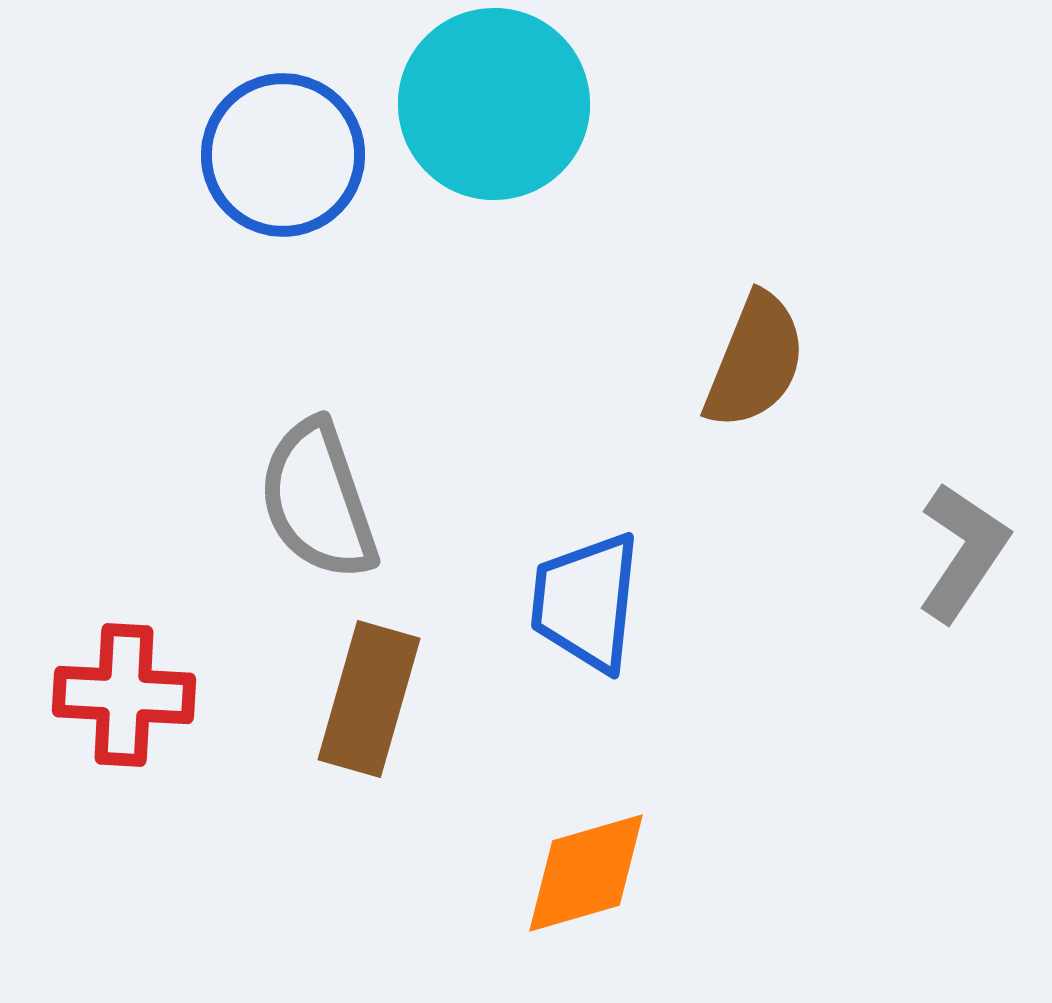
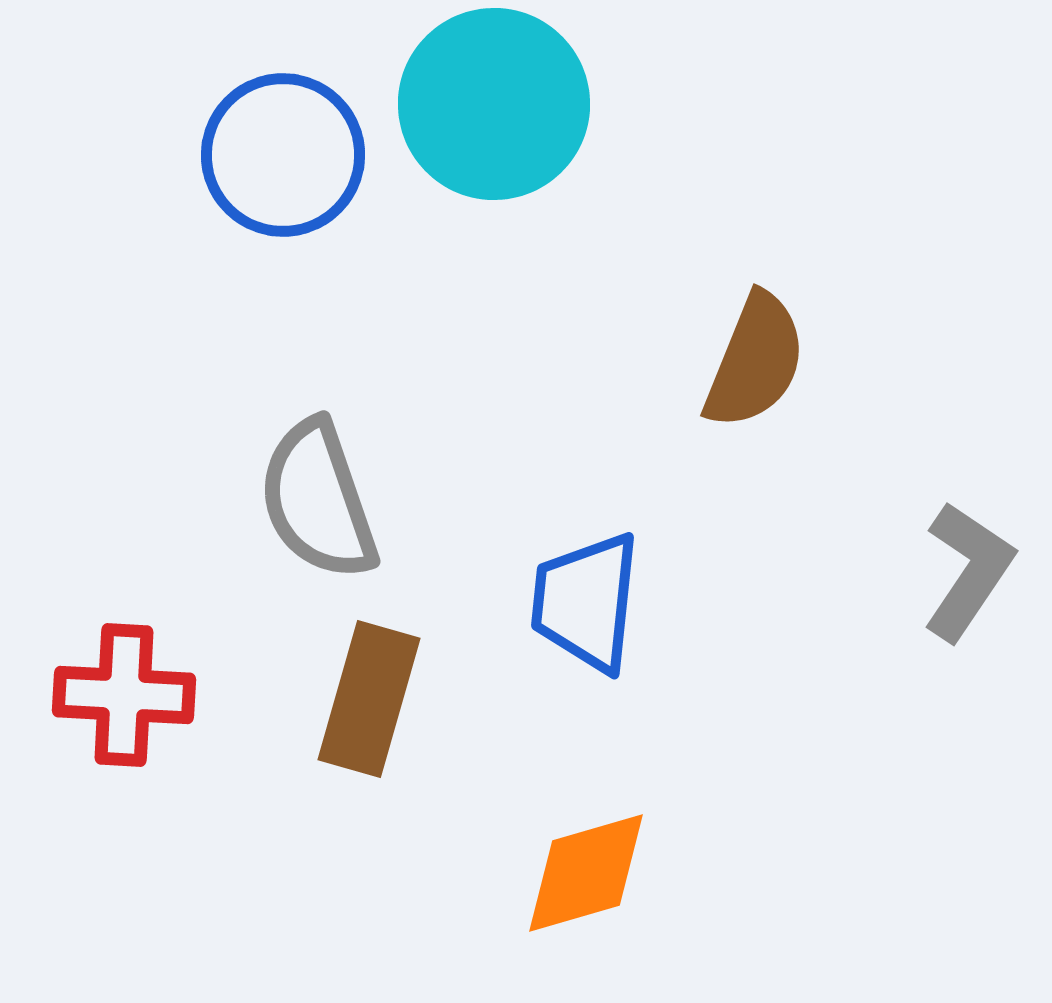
gray L-shape: moved 5 px right, 19 px down
